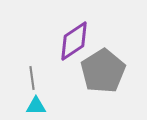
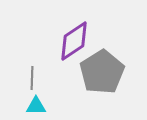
gray pentagon: moved 1 px left, 1 px down
gray line: rotated 10 degrees clockwise
